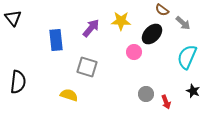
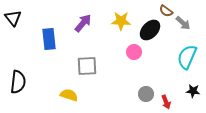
brown semicircle: moved 4 px right, 1 px down
purple arrow: moved 8 px left, 5 px up
black ellipse: moved 2 px left, 4 px up
blue rectangle: moved 7 px left, 1 px up
gray square: moved 1 px up; rotated 20 degrees counterclockwise
black star: rotated 16 degrees counterclockwise
